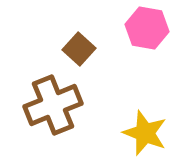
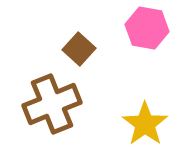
brown cross: moved 1 px left, 1 px up
yellow star: moved 9 px up; rotated 15 degrees clockwise
